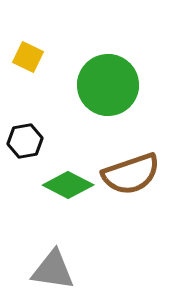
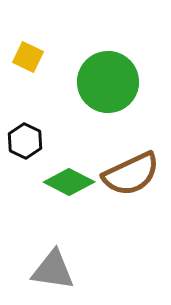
green circle: moved 3 px up
black hexagon: rotated 24 degrees counterclockwise
brown semicircle: rotated 6 degrees counterclockwise
green diamond: moved 1 px right, 3 px up
